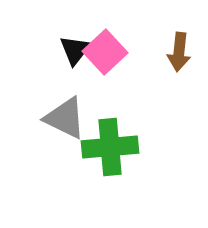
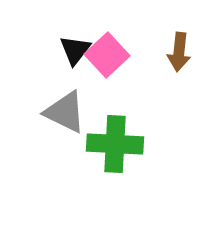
pink square: moved 2 px right, 3 px down
gray triangle: moved 6 px up
green cross: moved 5 px right, 3 px up; rotated 8 degrees clockwise
